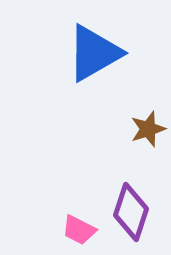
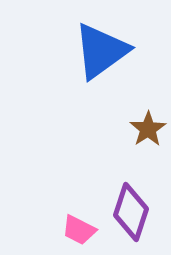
blue triangle: moved 7 px right, 2 px up; rotated 6 degrees counterclockwise
brown star: rotated 15 degrees counterclockwise
